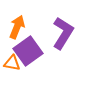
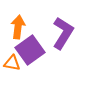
orange arrow: moved 1 px right; rotated 15 degrees counterclockwise
purple square: moved 2 px right, 1 px up
